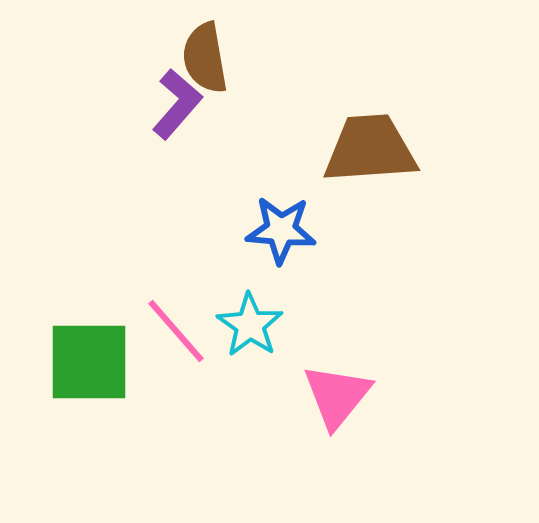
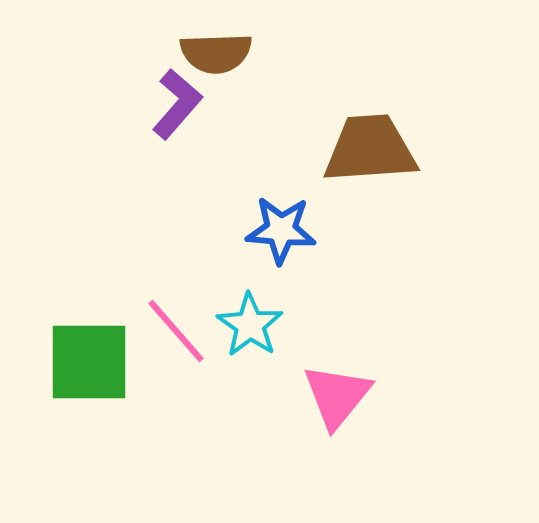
brown semicircle: moved 11 px right, 5 px up; rotated 82 degrees counterclockwise
